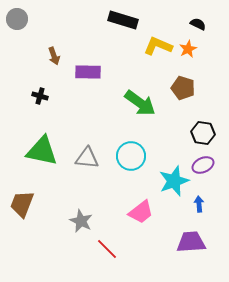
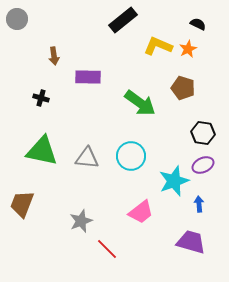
black rectangle: rotated 56 degrees counterclockwise
brown arrow: rotated 12 degrees clockwise
purple rectangle: moved 5 px down
black cross: moved 1 px right, 2 px down
gray star: rotated 25 degrees clockwise
purple trapezoid: rotated 20 degrees clockwise
